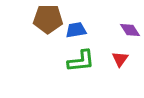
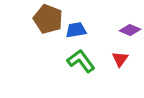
brown pentagon: rotated 20 degrees clockwise
purple diamond: rotated 35 degrees counterclockwise
green L-shape: rotated 120 degrees counterclockwise
